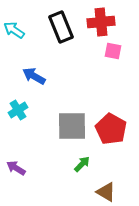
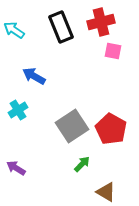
red cross: rotated 8 degrees counterclockwise
gray square: rotated 32 degrees counterclockwise
